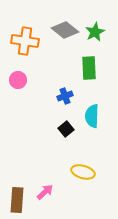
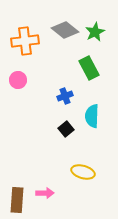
orange cross: rotated 16 degrees counterclockwise
green rectangle: rotated 25 degrees counterclockwise
pink arrow: moved 1 px down; rotated 42 degrees clockwise
